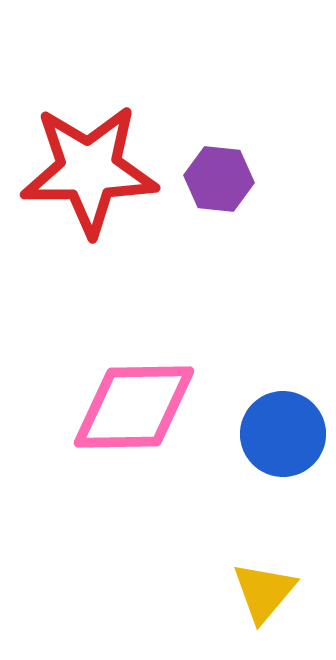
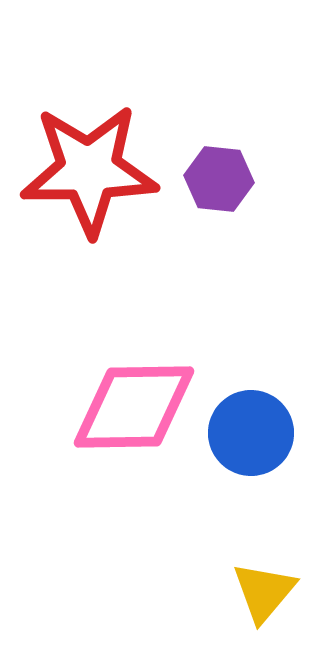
blue circle: moved 32 px left, 1 px up
